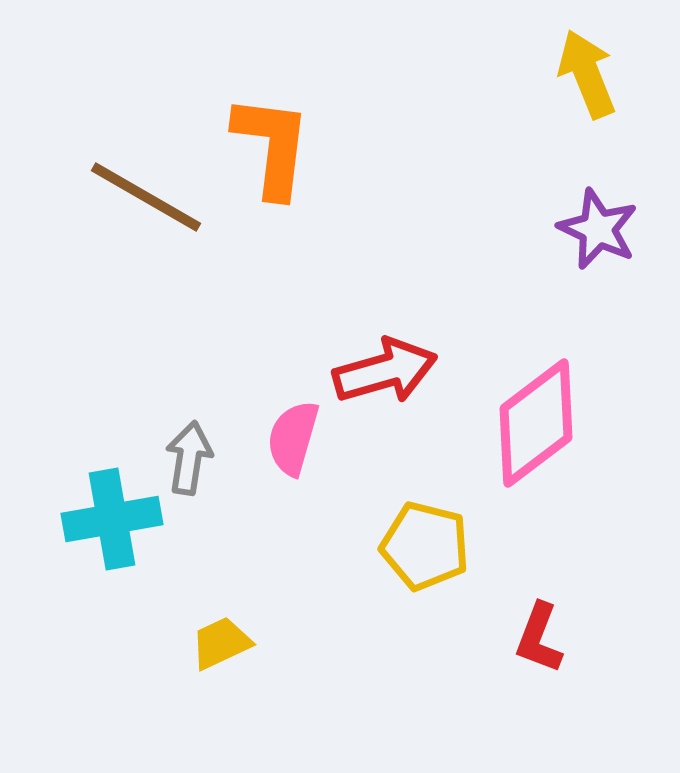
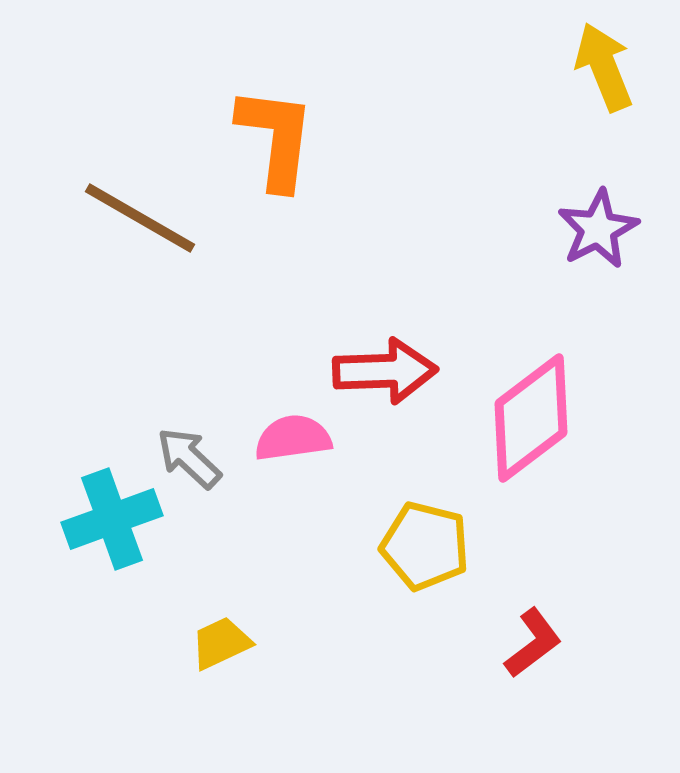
yellow arrow: moved 17 px right, 7 px up
orange L-shape: moved 4 px right, 8 px up
brown line: moved 6 px left, 21 px down
purple star: rotated 20 degrees clockwise
red arrow: rotated 14 degrees clockwise
pink diamond: moved 5 px left, 5 px up
pink semicircle: rotated 66 degrees clockwise
gray arrow: rotated 56 degrees counterclockwise
cyan cross: rotated 10 degrees counterclockwise
red L-shape: moved 6 px left, 5 px down; rotated 148 degrees counterclockwise
